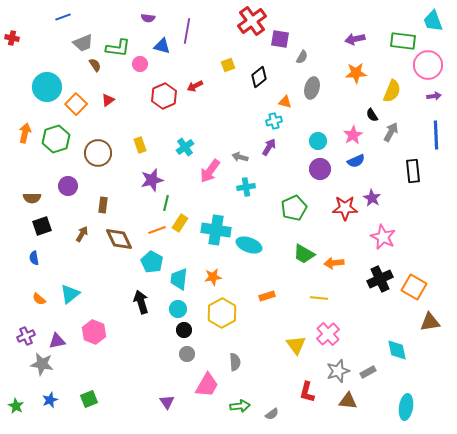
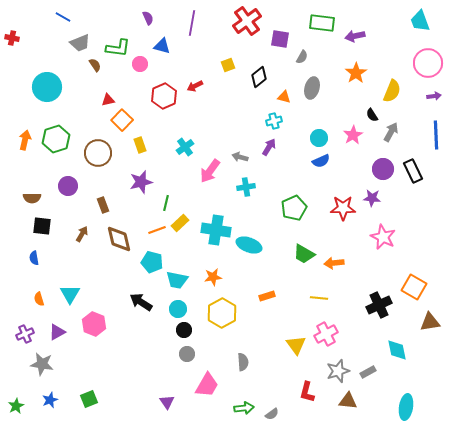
blue line at (63, 17): rotated 49 degrees clockwise
purple semicircle at (148, 18): rotated 120 degrees counterclockwise
red cross at (252, 21): moved 5 px left
cyan trapezoid at (433, 21): moved 13 px left
purple line at (187, 31): moved 5 px right, 8 px up
purple arrow at (355, 39): moved 3 px up
green rectangle at (403, 41): moved 81 px left, 18 px up
gray trapezoid at (83, 43): moved 3 px left
pink circle at (428, 65): moved 2 px up
orange star at (356, 73): rotated 30 degrees counterclockwise
red triangle at (108, 100): rotated 24 degrees clockwise
orange triangle at (285, 102): moved 1 px left, 5 px up
orange square at (76, 104): moved 46 px right, 16 px down
orange arrow at (25, 133): moved 7 px down
cyan circle at (318, 141): moved 1 px right, 3 px up
blue semicircle at (356, 161): moved 35 px left
purple circle at (320, 169): moved 63 px right
black rectangle at (413, 171): rotated 20 degrees counterclockwise
purple star at (152, 180): moved 11 px left, 2 px down
purple star at (372, 198): rotated 24 degrees counterclockwise
brown rectangle at (103, 205): rotated 28 degrees counterclockwise
red star at (345, 208): moved 2 px left
yellow rectangle at (180, 223): rotated 12 degrees clockwise
black square at (42, 226): rotated 24 degrees clockwise
brown diamond at (119, 239): rotated 12 degrees clockwise
cyan pentagon at (152, 262): rotated 15 degrees counterclockwise
cyan trapezoid at (179, 279): moved 2 px left, 1 px down; rotated 85 degrees counterclockwise
black cross at (380, 279): moved 1 px left, 26 px down
cyan triangle at (70, 294): rotated 20 degrees counterclockwise
orange semicircle at (39, 299): rotated 32 degrees clockwise
black arrow at (141, 302): rotated 40 degrees counterclockwise
pink hexagon at (94, 332): moved 8 px up
pink cross at (328, 334): moved 2 px left; rotated 15 degrees clockwise
purple cross at (26, 336): moved 1 px left, 2 px up
purple triangle at (57, 341): moved 9 px up; rotated 18 degrees counterclockwise
gray semicircle at (235, 362): moved 8 px right
green star at (16, 406): rotated 14 degrees clockwise
green arrow at (240, 406): moved 4 px right, 2 px down
